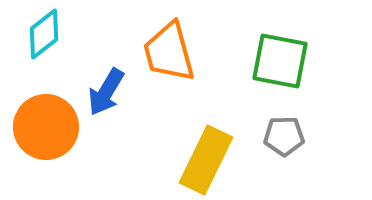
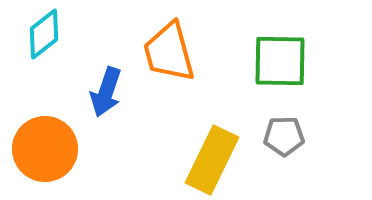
green square: rotated 10 degrees counterclockwise
blue arrow: rotated 12 degrees counterclockwise
orange circle: moved 1 px left, 22 px down
yellow rectangle: moved 6 px right
